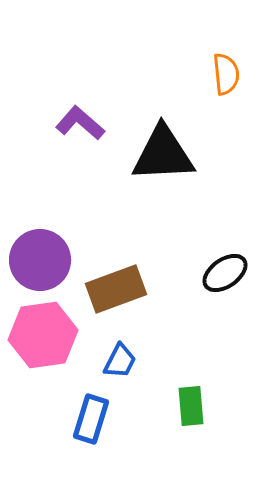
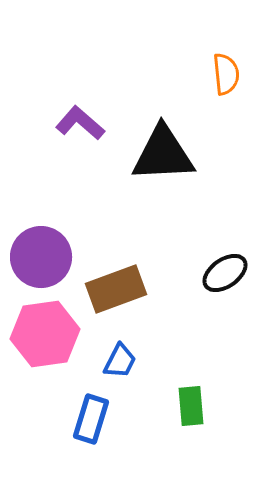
purple circle: moved 1 px right, 3 px up
pink hexagon: moved 2 px right, 1 px up
